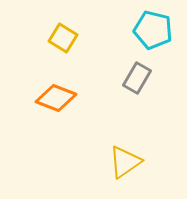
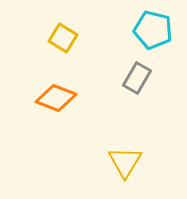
yellow triangle: rotated 24 degrees counterclockwise
